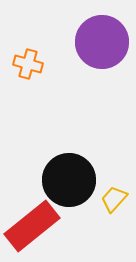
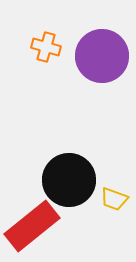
purple circle: moved 14 px down
orange cross: moved 18 px right, 17 px up
yellow trapezoid: rotated 112 degrees counterclockwise
